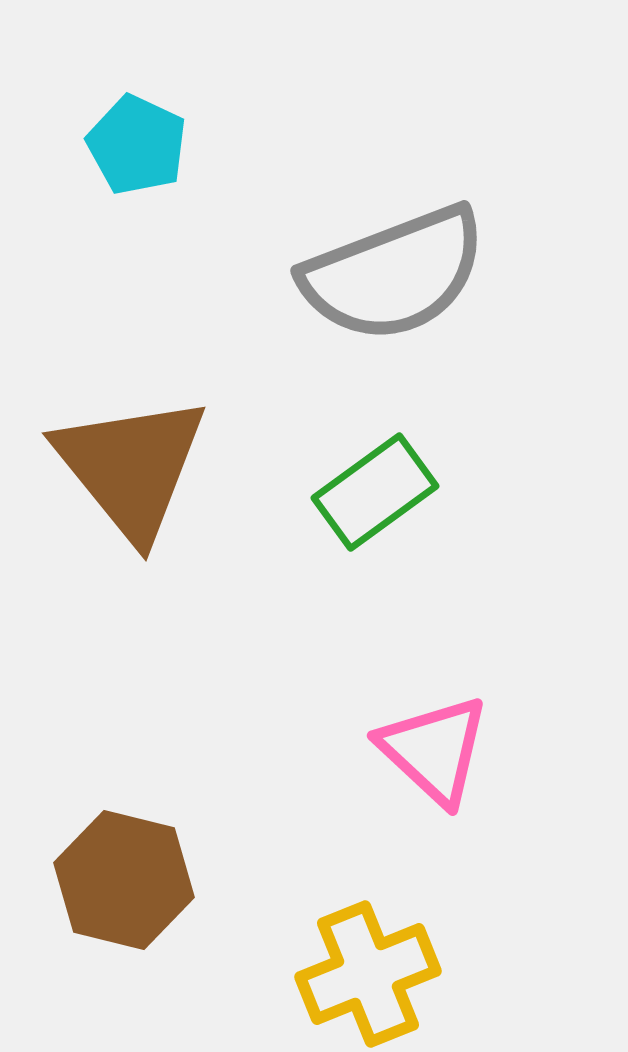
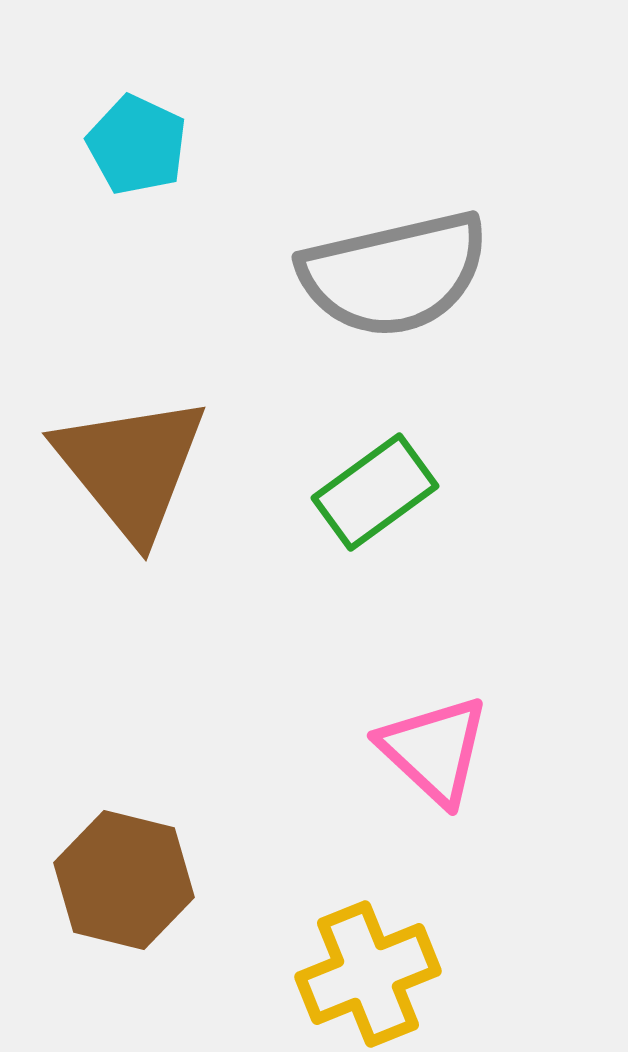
gray semicircle: rotated 8 degrees clockwise
